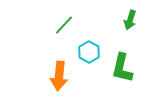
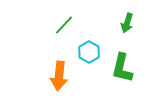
green arrow: moved 3 px left, 3 px down
